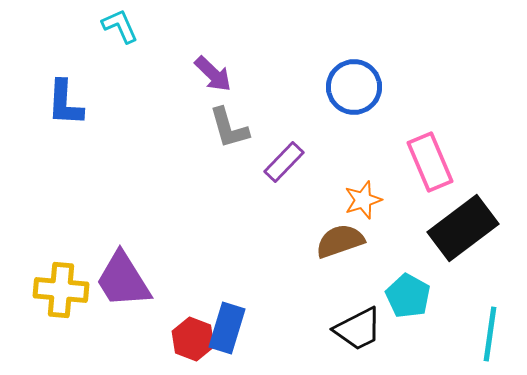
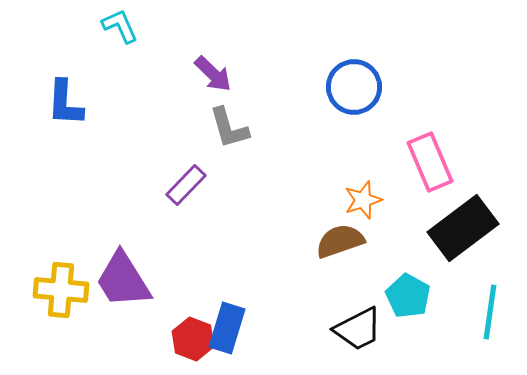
purple rectangle: moved 98 px left, 23 px down
cyan line: moved 22 px up
